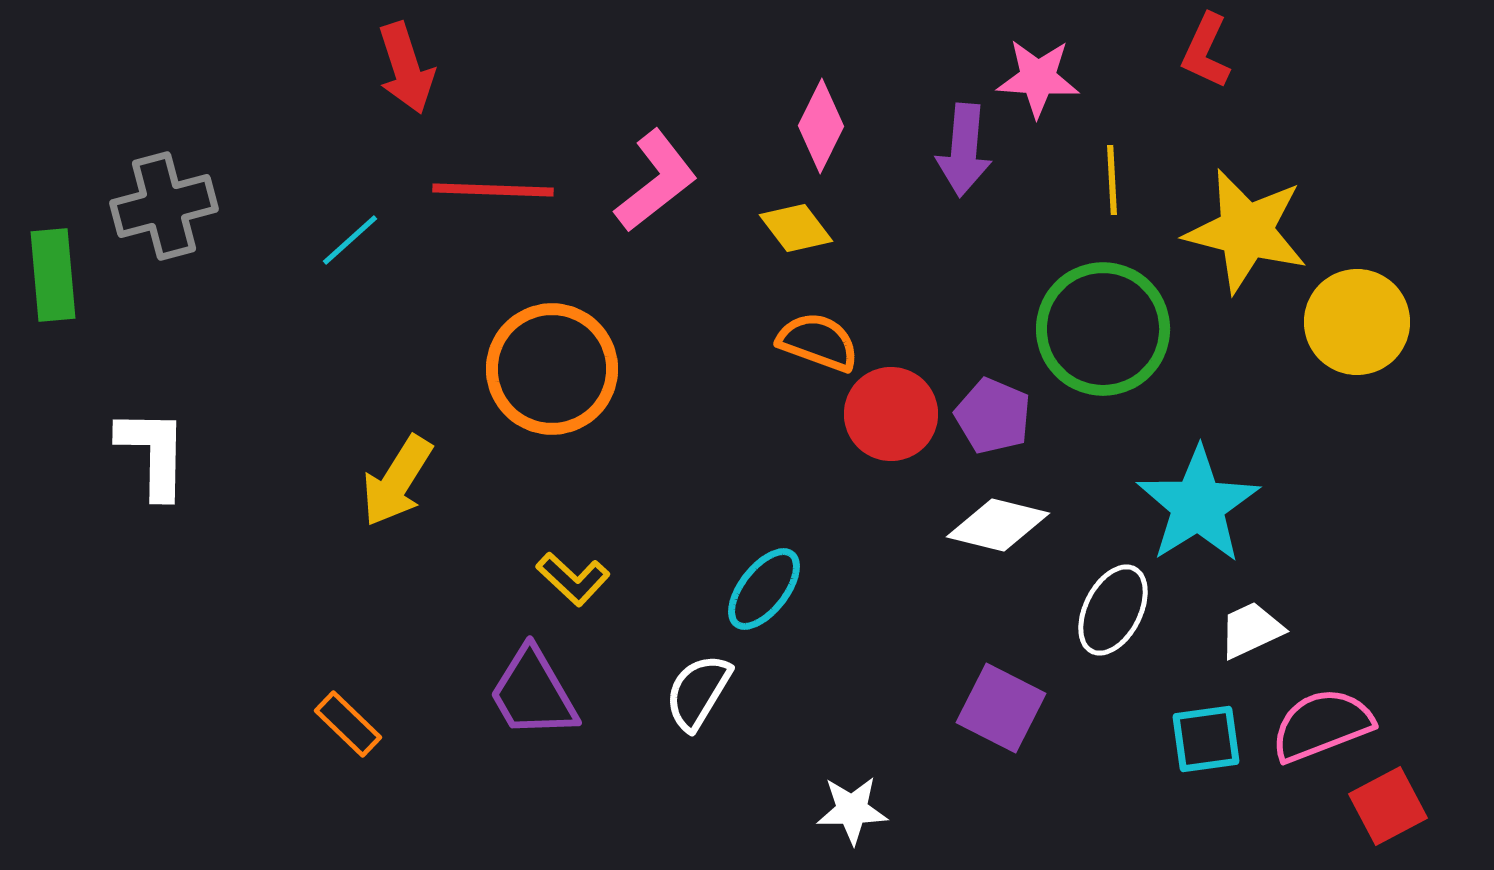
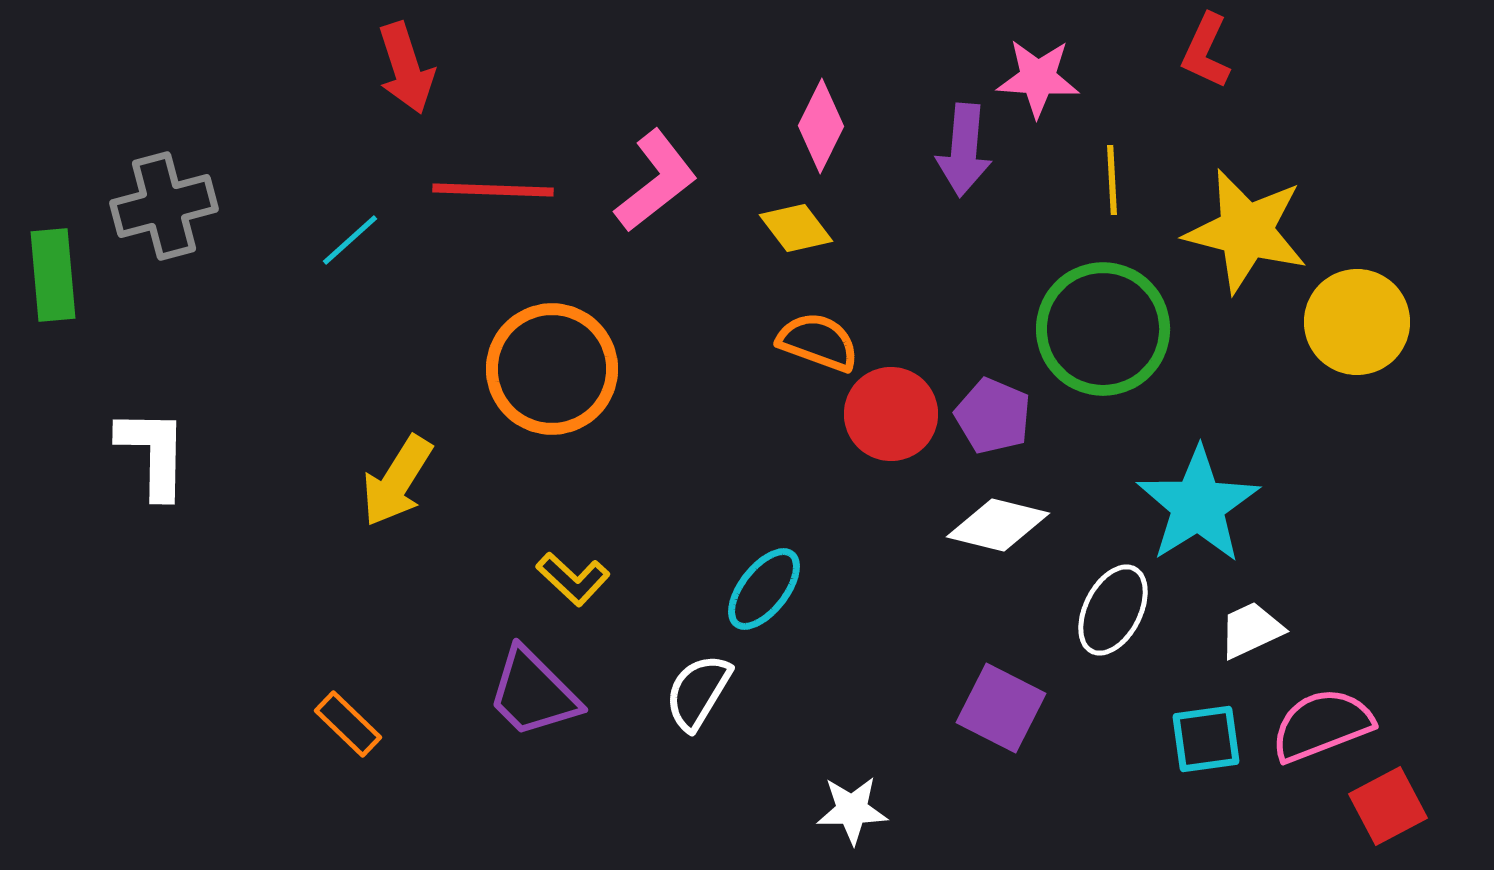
purple trapezoid: rotated 15 degrees counterclockwise
